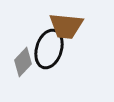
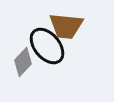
black ellipse: moved 2 px left, 3 px up; rotated 57 degrees counterclockwise
